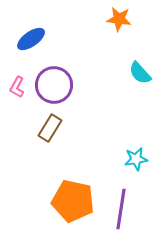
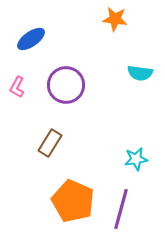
orange star: moved 4 px left
cyan semicircle: rotated 40 degrees counterclockwise
purple circle: moved 12 px right
brown rectangle: moved 15 px down
orange pentagon: rotated 12 degrees clockwise
purple line: rotated 6 degrees clockwise
